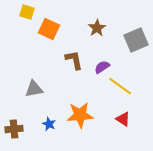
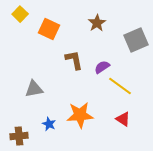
yellow square: moved 7 px left, 2 px down; rotated 28 degrees clockwise
brown star: moved 5 px up
brown cross: moved 5 px right, 7 px down
